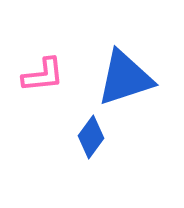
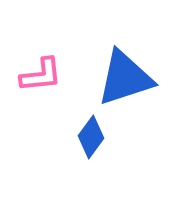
pink L-shape: moved 2 px left
